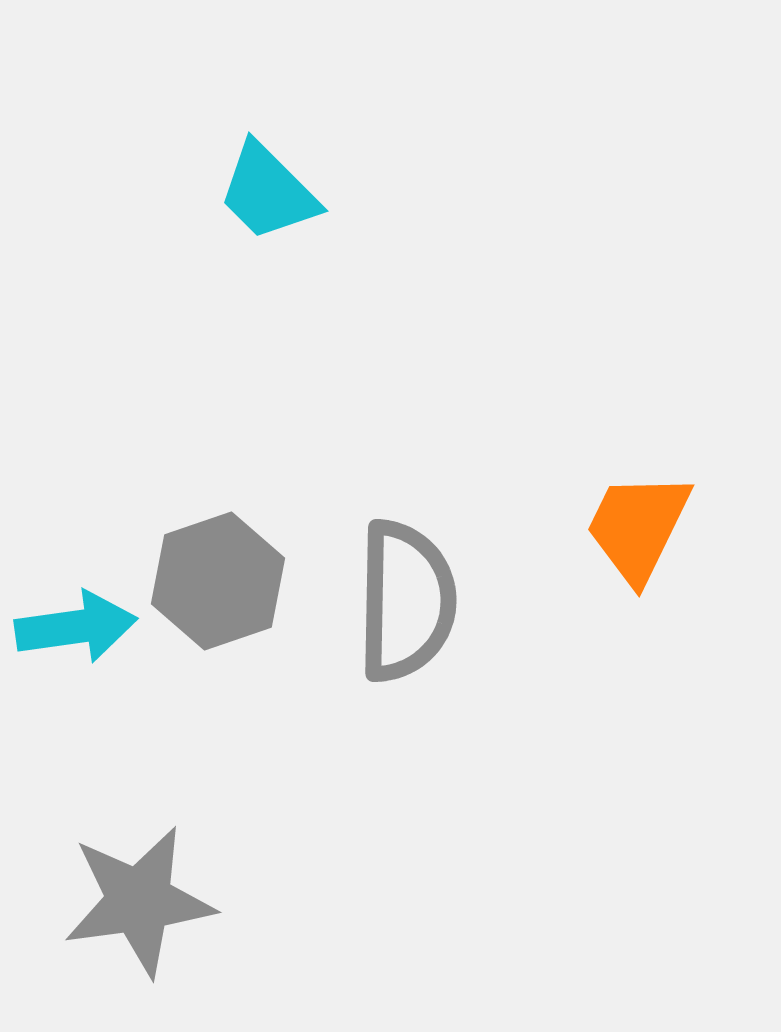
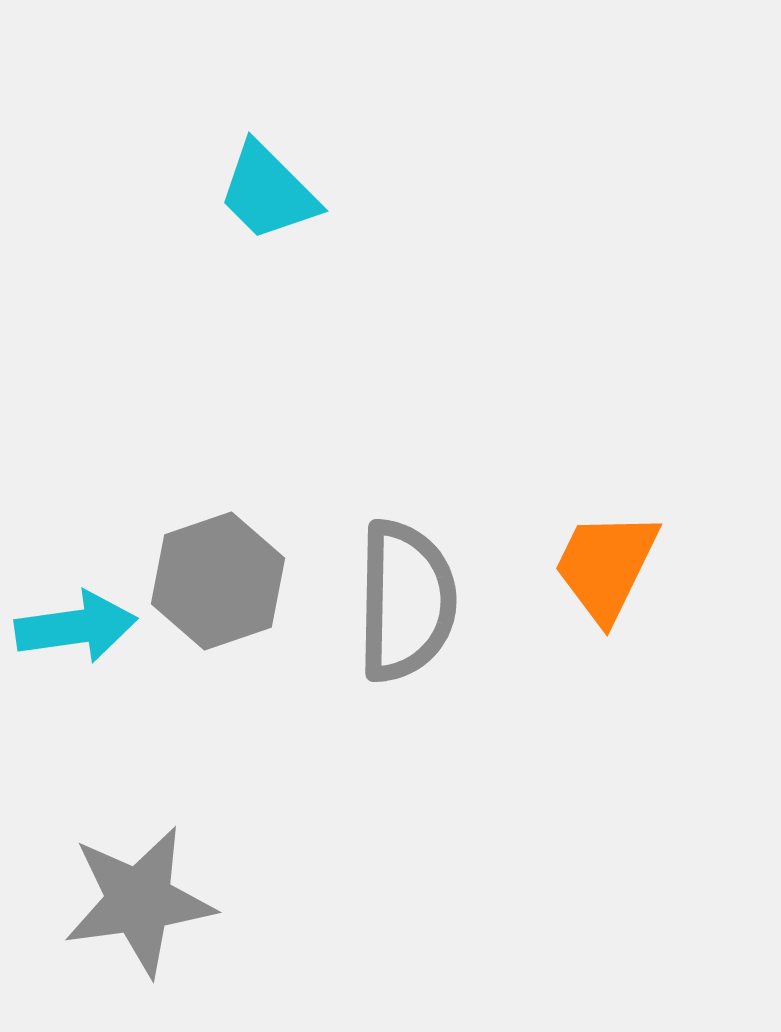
orange trapezoid: moved 32 px left, 39 px down
